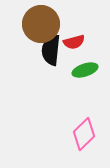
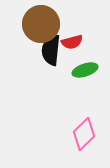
red semicircle: moved 2 px left
